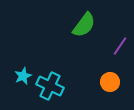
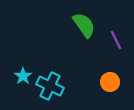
green semicircle: rotated 72 degrees counterclockwise
purple line: moved 4 px left, 6 px up; rotated 60 degrees counterclockwise
cyan star: rotated 12 degrees counterclockwise
